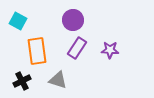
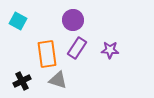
orange rectangle: moved 10 px right, 3 px down
